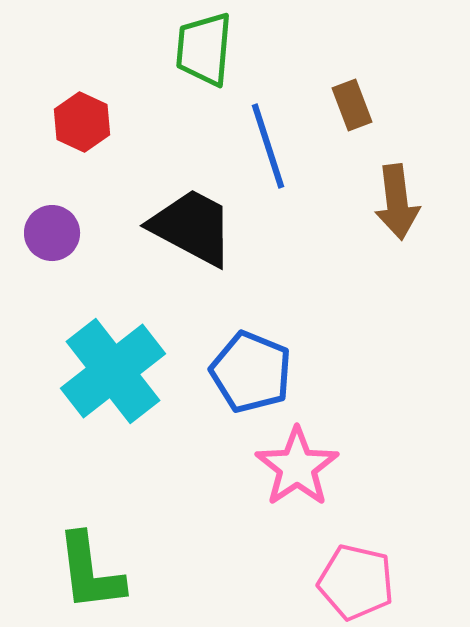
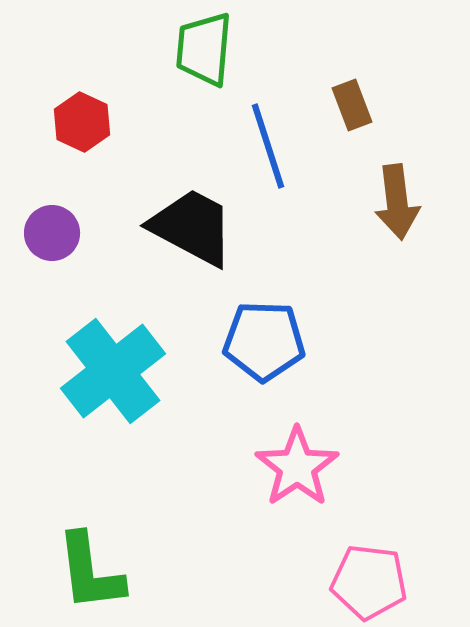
blue pentagon: moved 13 px right, 31 px up; rotated 20 degrees counterclockwise
pink pentagon: moved 13 px right; rotated 6 degrees counterclockwise
